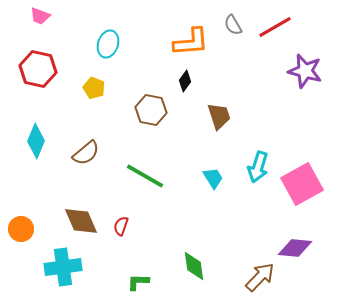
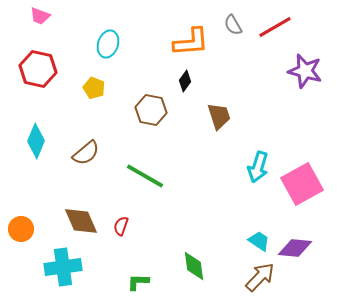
cyan trapezoid: moved 46 px right, 63 px down; rotated 25 degrees counterclockwise
